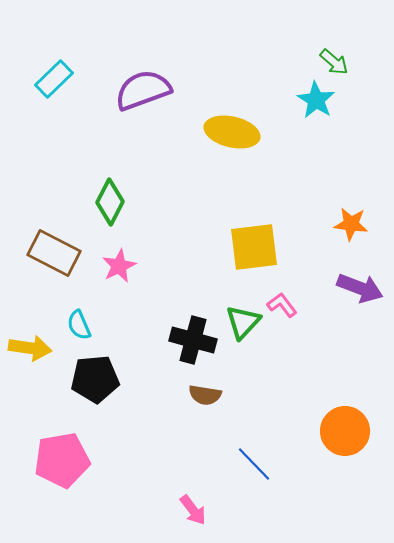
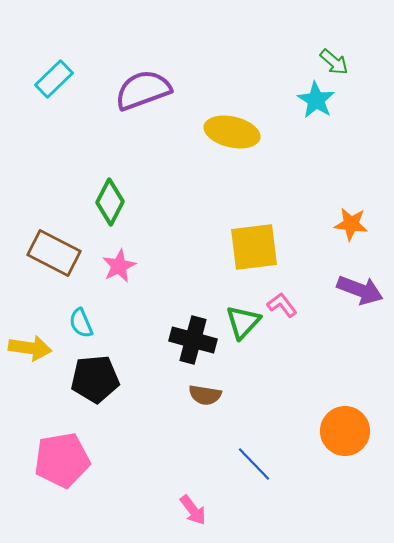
purple arrow: moved 2 px down
cyan semicircle: moved 2 px right, 2 px up
